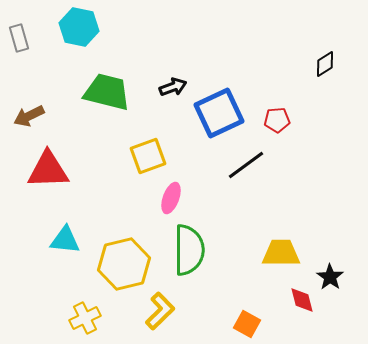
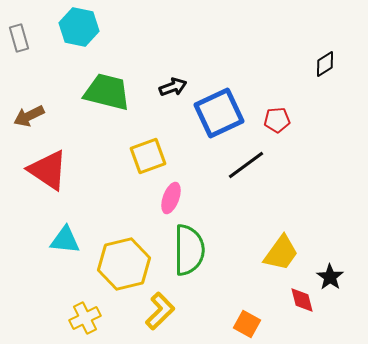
red triangle: rotated 36 degrees clockwise
yellow trapezoid: rotated 126 degrees clockwise
